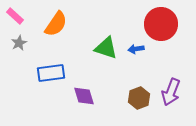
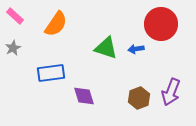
gray star: moved 6 px left, 5 px down
